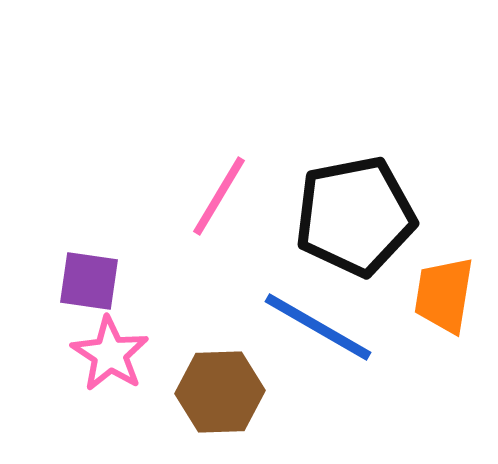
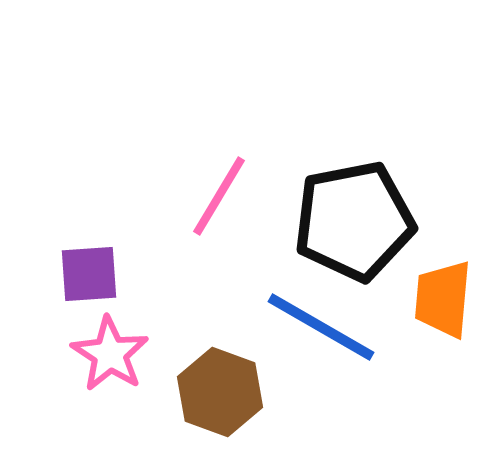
black pentagon: moved 1 px left, 5 px down
purple square: moved 7 px up; rotated 12 degrees counterclockwise
orange trapezoid: moved 1 px left, 4 px down; rotated 4 degrees counterclockwise
blue line: moved 3 px right
brown hexagon: rotated 22 degrees clockwise
